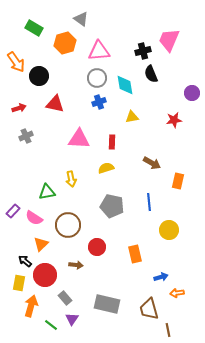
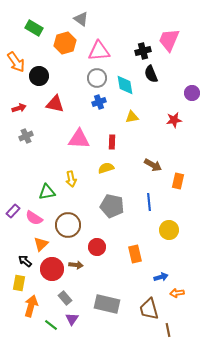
brown arrow at (152, 163): moved 1 px right, 2 px down
red circle at (45, 275): moved 7 px right, 6 px up
